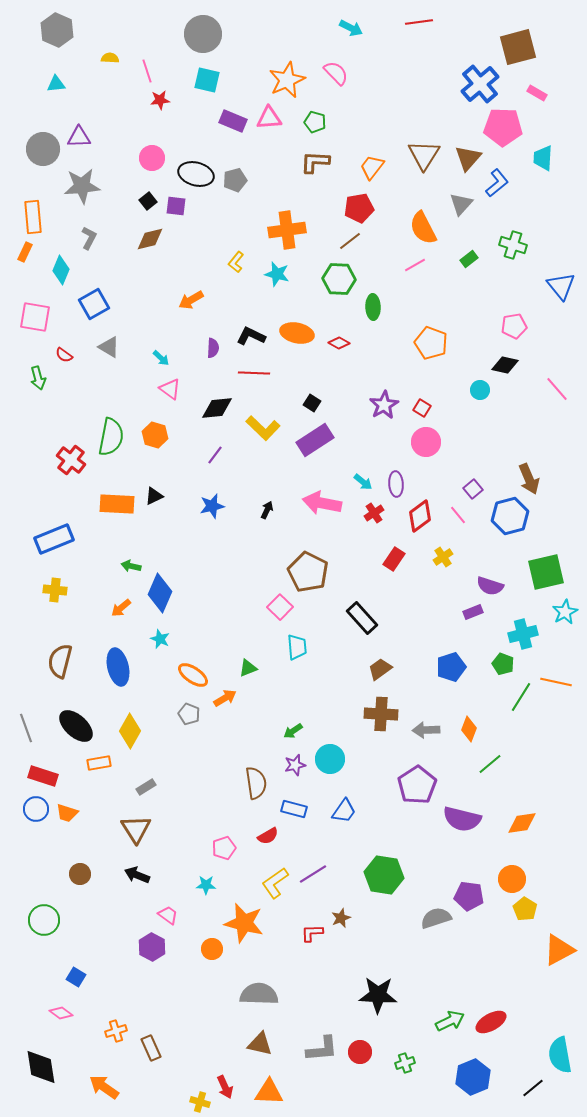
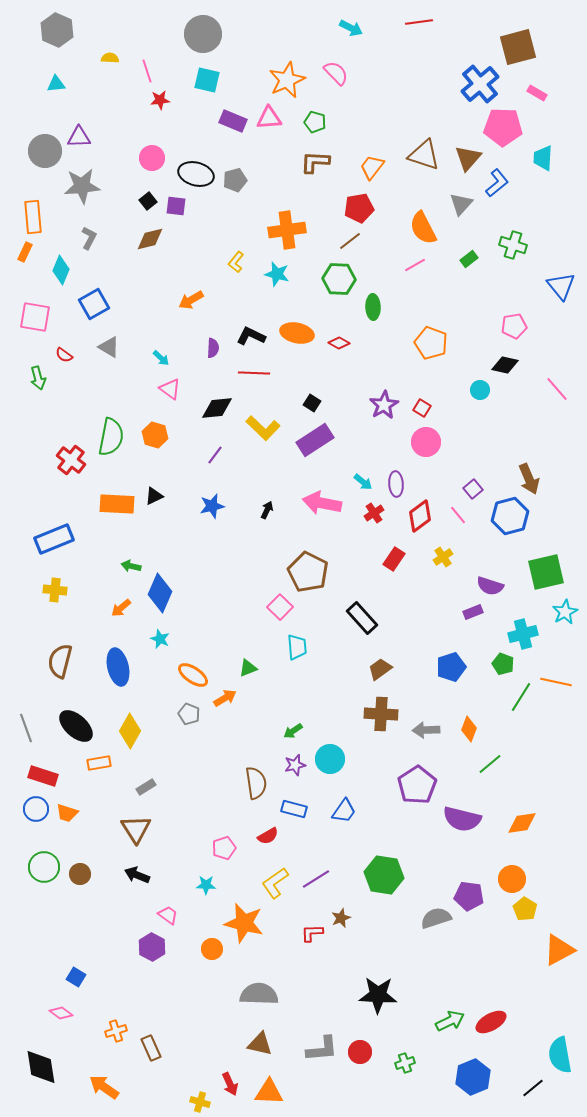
gray circle at (43, 149): moved 2 px right, 2 px down
brown triangle at (424, 155): rotated 44 degrees counterclockwise
purple line at (313, 874): moved 3 px right, 5 px down
green circle at (44, 920): moved 53 px up
red arrow at (225, 1087): moved 5 px right, 3 px up
